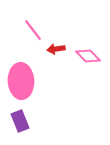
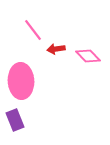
purple rectangle: moved 5 px left, 1 px up
